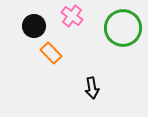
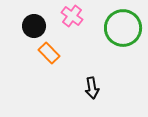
orange rectangle: moved 2 px left
